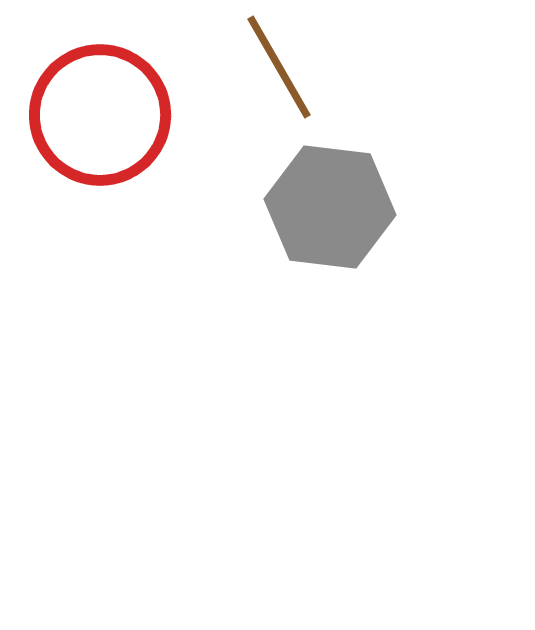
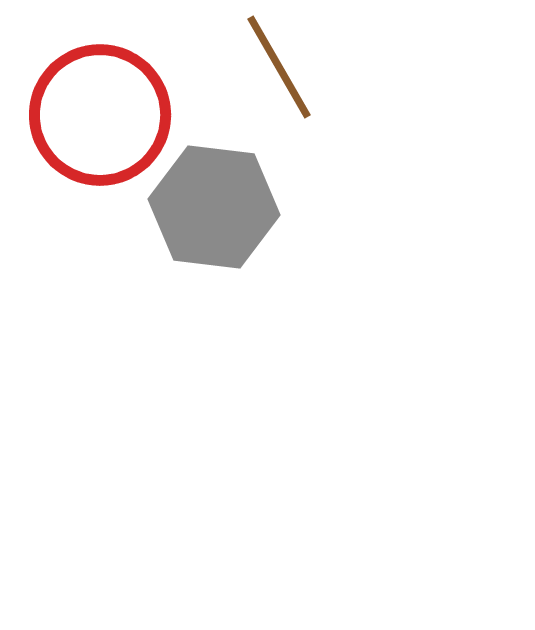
gray hexagon: moved 116 px left
